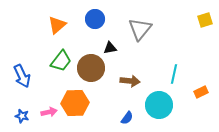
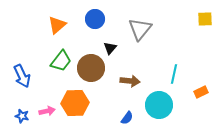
yellow square: moved 1 px up; rotated 14 degrees clockwise
black triangle: rotated 40 degrees counterclockwise
pink arrow: moved 2 px left, 1 px up
